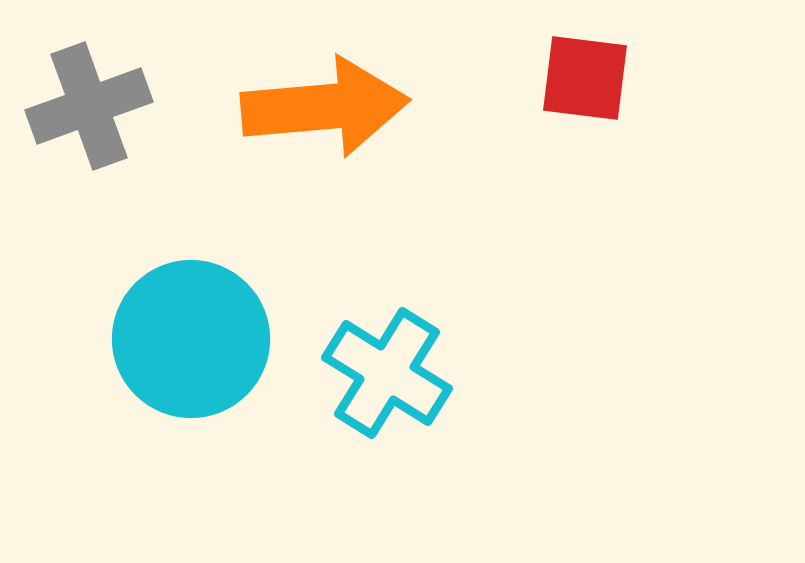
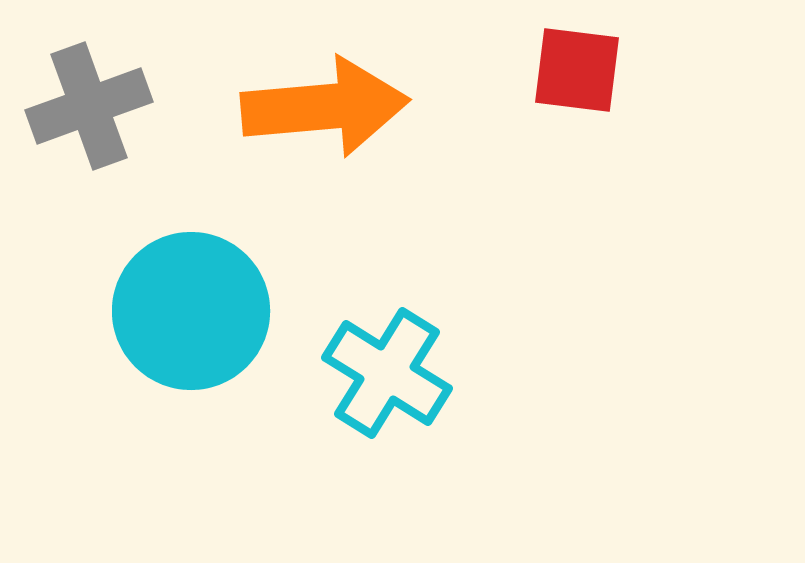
red square: moved 8 px left, 8 px up
cyan circle: moved 28 px up
